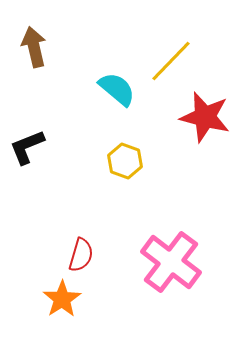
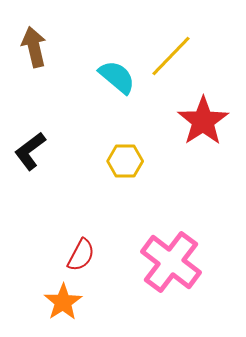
yellow line: moved 5 px up
cyan semicircle: moved 12 px up
red star: moved 2 px left, 4 px down; rotated 24 degrees clockwise
black L-shape: moved 3 px right, 4 px down; rotated 15 degrees counterclockwise
yellow hexagon: rotated 20 degrees counterclockwise
red semicircle: rotated 12 degrees clockwise
orange star: moved 1 px right, 3 px down
